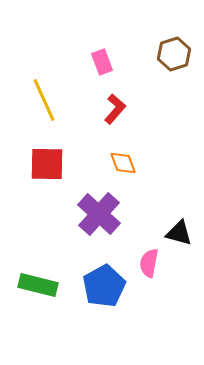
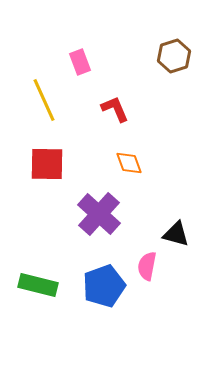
brown hexagon: moved 2 px down
pink rectangle: moved 22 px left
red L-shape: rotated 64 degrees counterclockwise
orange diamond: moved 6 px right
black triangle: moved 3 px left, 1 px down
pink semicircle: moved 2 px left, 3 px down
blue pentagon: rotated 9 degrees clockwise
